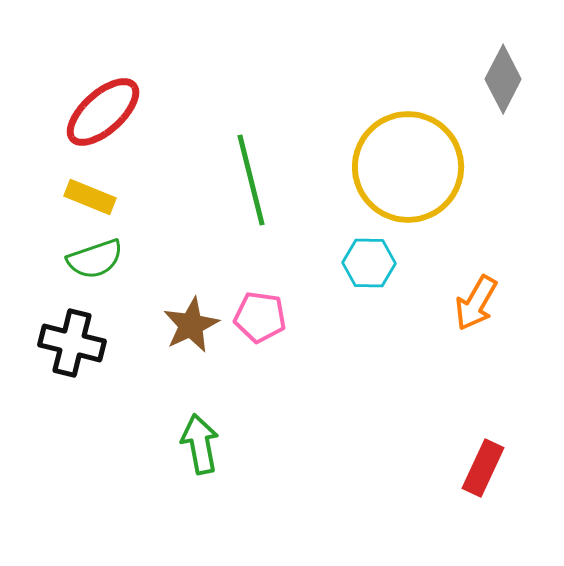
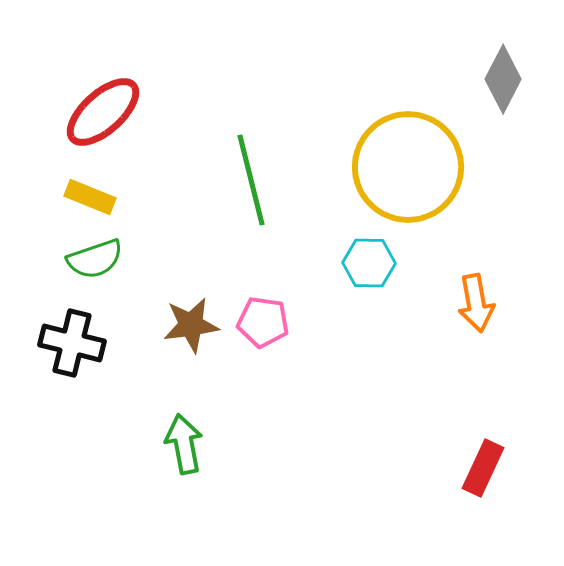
orange arrow: rotated 40 degrees counterclockwise
pink pentagon: moved 3 px right, 5 px down
brown star: rotated 18 degrees clockwise
green arrow: moved 16 px left
